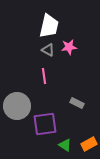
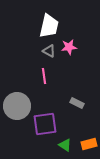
gray triangle: moved 1 px right, 1 px down
orange rectangle: rotated 14 degrees clockwise
